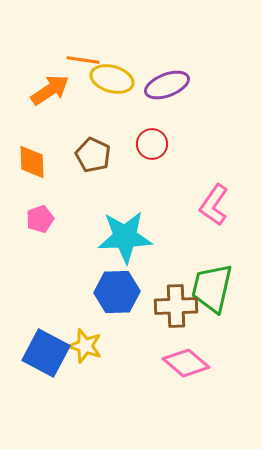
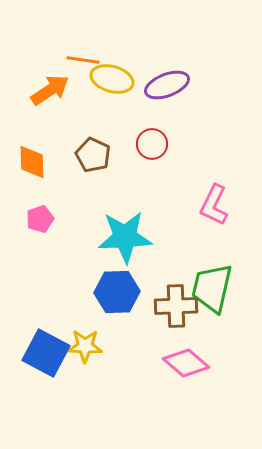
pink L-shape: rotated 9 degrees counterclockwise
yellow star: rotated 16 degrees counterclockwise
